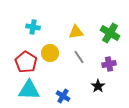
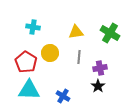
gray line: rotated 40 degrees clockwise
purple cross: moved 9 px left, 4 px down
